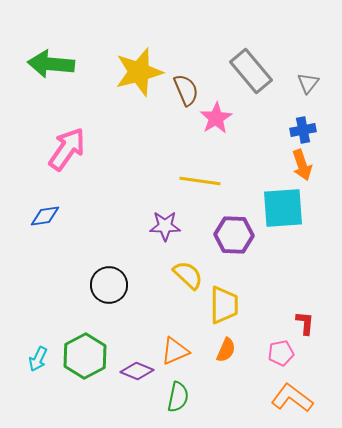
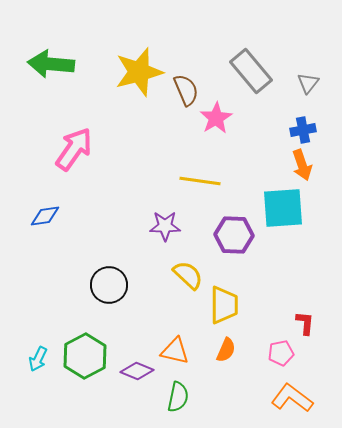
pink arrow: moved 7 px right
orange triangle: rotated 36 degrees clockwise
